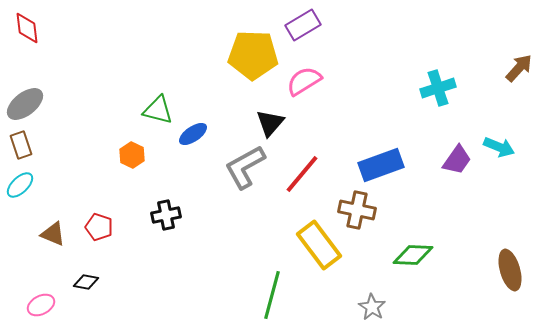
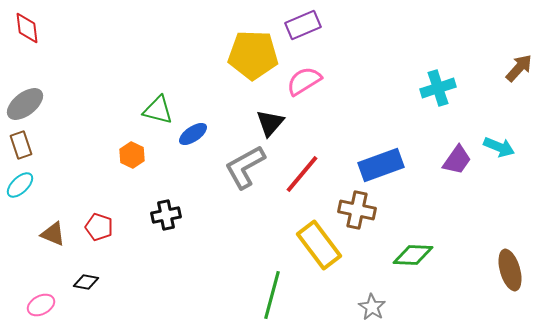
purple rectangle: rotated 8 degrees clockwise
